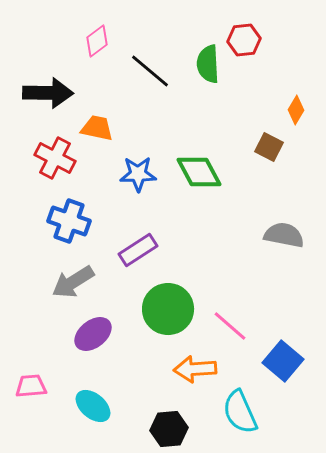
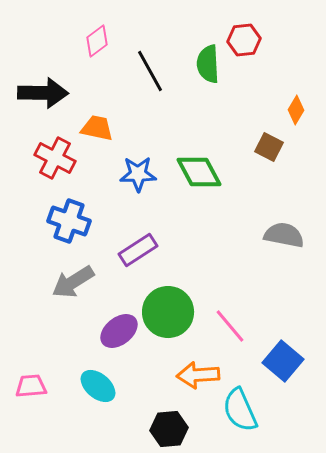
black line: rotated 21 degrees clockwise
black arrow: moved 5 px left
green circle: moved 3 px down
pink line: rotated 9 degrees clockwise
purple ellipse: moved 26 px right, 3 px up
orange arrow: moved 3 px right, 6 px down
cyan ellipse: moved 5 px right, 20 px up
cyan semicircle: moved 2 px up
